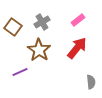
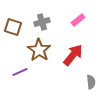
gray cross: rotated 14 degrees clockwise
brown square: rotated 18 degrees counterclockwise
red arrow: moved 4 px left, 7 px down
